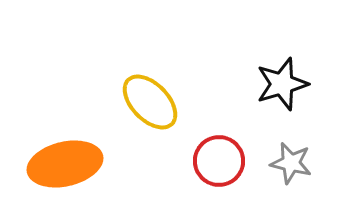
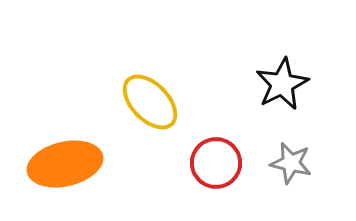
black star: rotated 10 degrees counterclockwise
red circle: moved 3 px left, 2 px down
